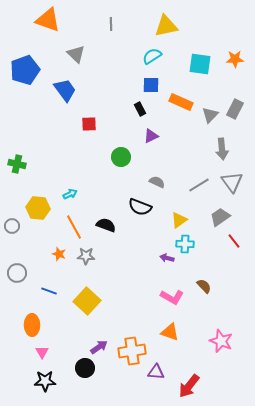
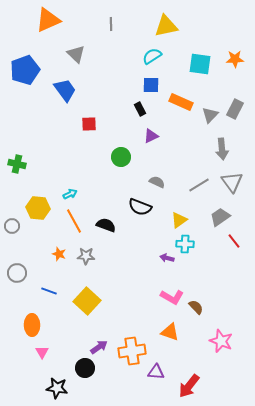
orange triangle at (48, 20): rotated 44 degrees counterclockwise
orange line at (74, 227): moved 6 px up
brown semicircle at (204, 286): moved 8 px left, 21 px down
black star at (45, 381): moved 12 px right, 7 px down; rotated 10 degrees clockwise
